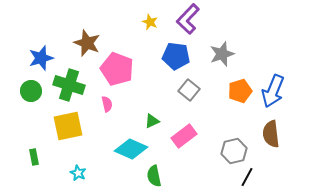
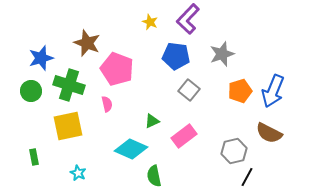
brown semicircle: moved 2 px left, 1 px up; rotated 56 degrees counterclockwise
